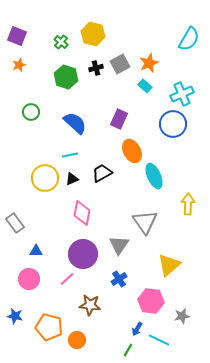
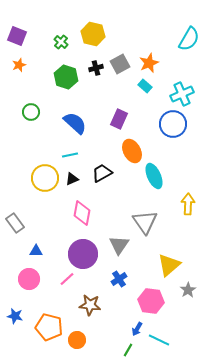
gray star at (182, 316): moved 6 px right, 26 px up; rotated 21 degrees counterclockwise
